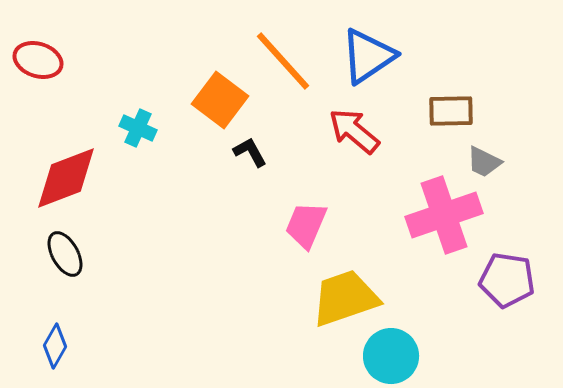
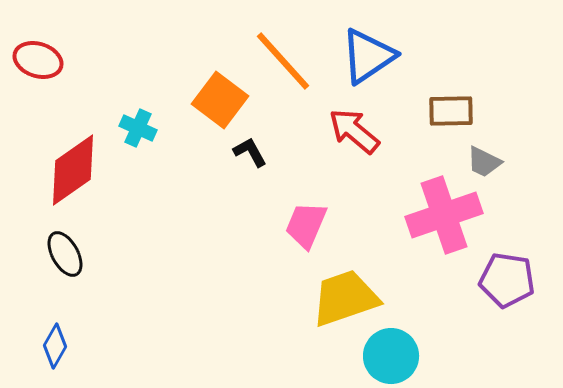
red diamond: moved 7 px right, 8 px up; rotated 14 degrees counterclockwise
